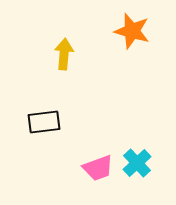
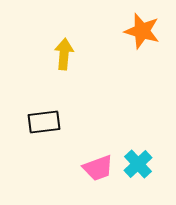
orange star: moved 10 px right
cyan cross: moved 1 px right, 1 px down
